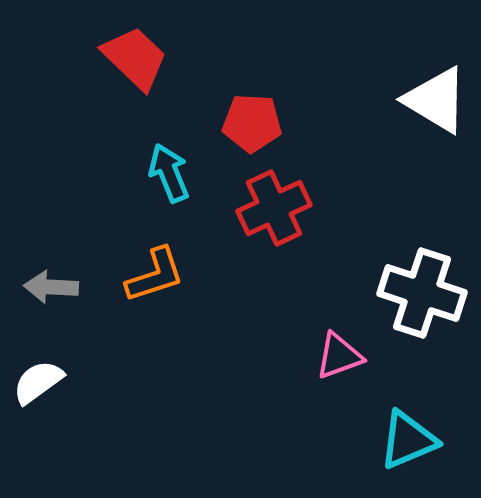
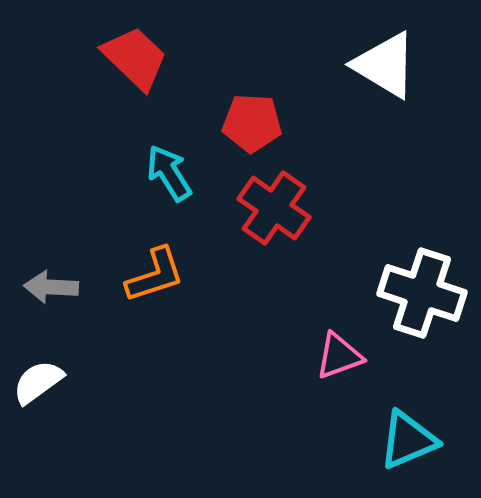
white triangle: moved 51 px left, 35 px up
cyan arrow: rotated 10 degrees counterclockwise
red cross: rotated 30 degrees counterclockwise
